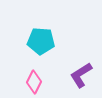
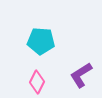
pink diamond: moved 3 px right
